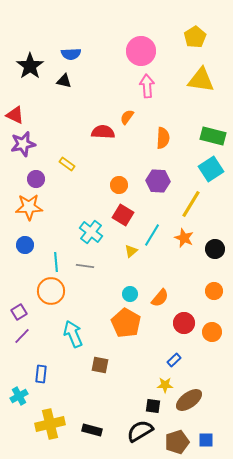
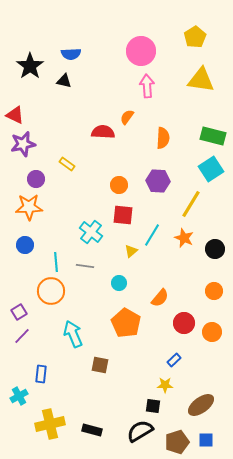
red square at (123, 215): rotated 25 degrees counterclockwise
cyan circle at (130, 294): moved 11 px left, 11 px up
brown ellipse at (189, 400): moved 12 px right, 5 px down
